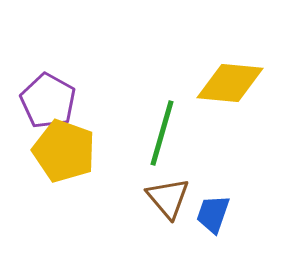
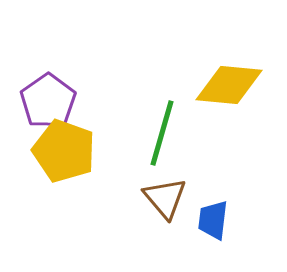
yellow diamond: moved 1 px left, 2 px down
purple pentagon: rotated 8 degrees clockwise
brown triangle: moved 3 px left
blue trapezoid: moved 6 px down; rotated 12 degrees counterclockwise
